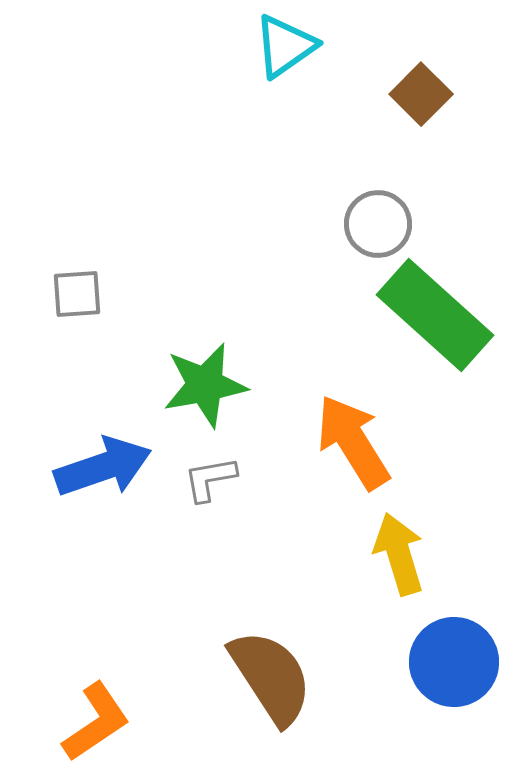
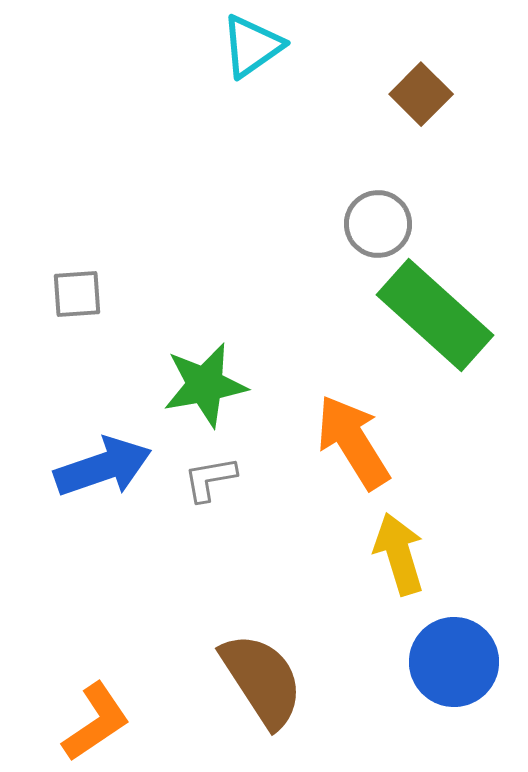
cyan triangle: moved 33 px left
brown semicircle: moved 9 px left, 3 px down
